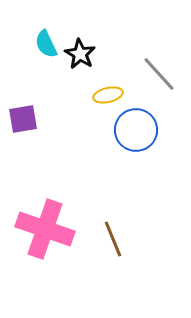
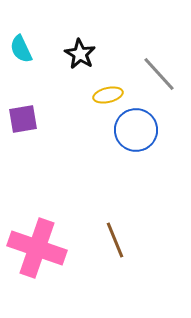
cyan semicircle: moved 25 px left, 5 px down
pink cross: moved 8 px left, 19 px down
brown line: moved 2 px right, 1 px down
